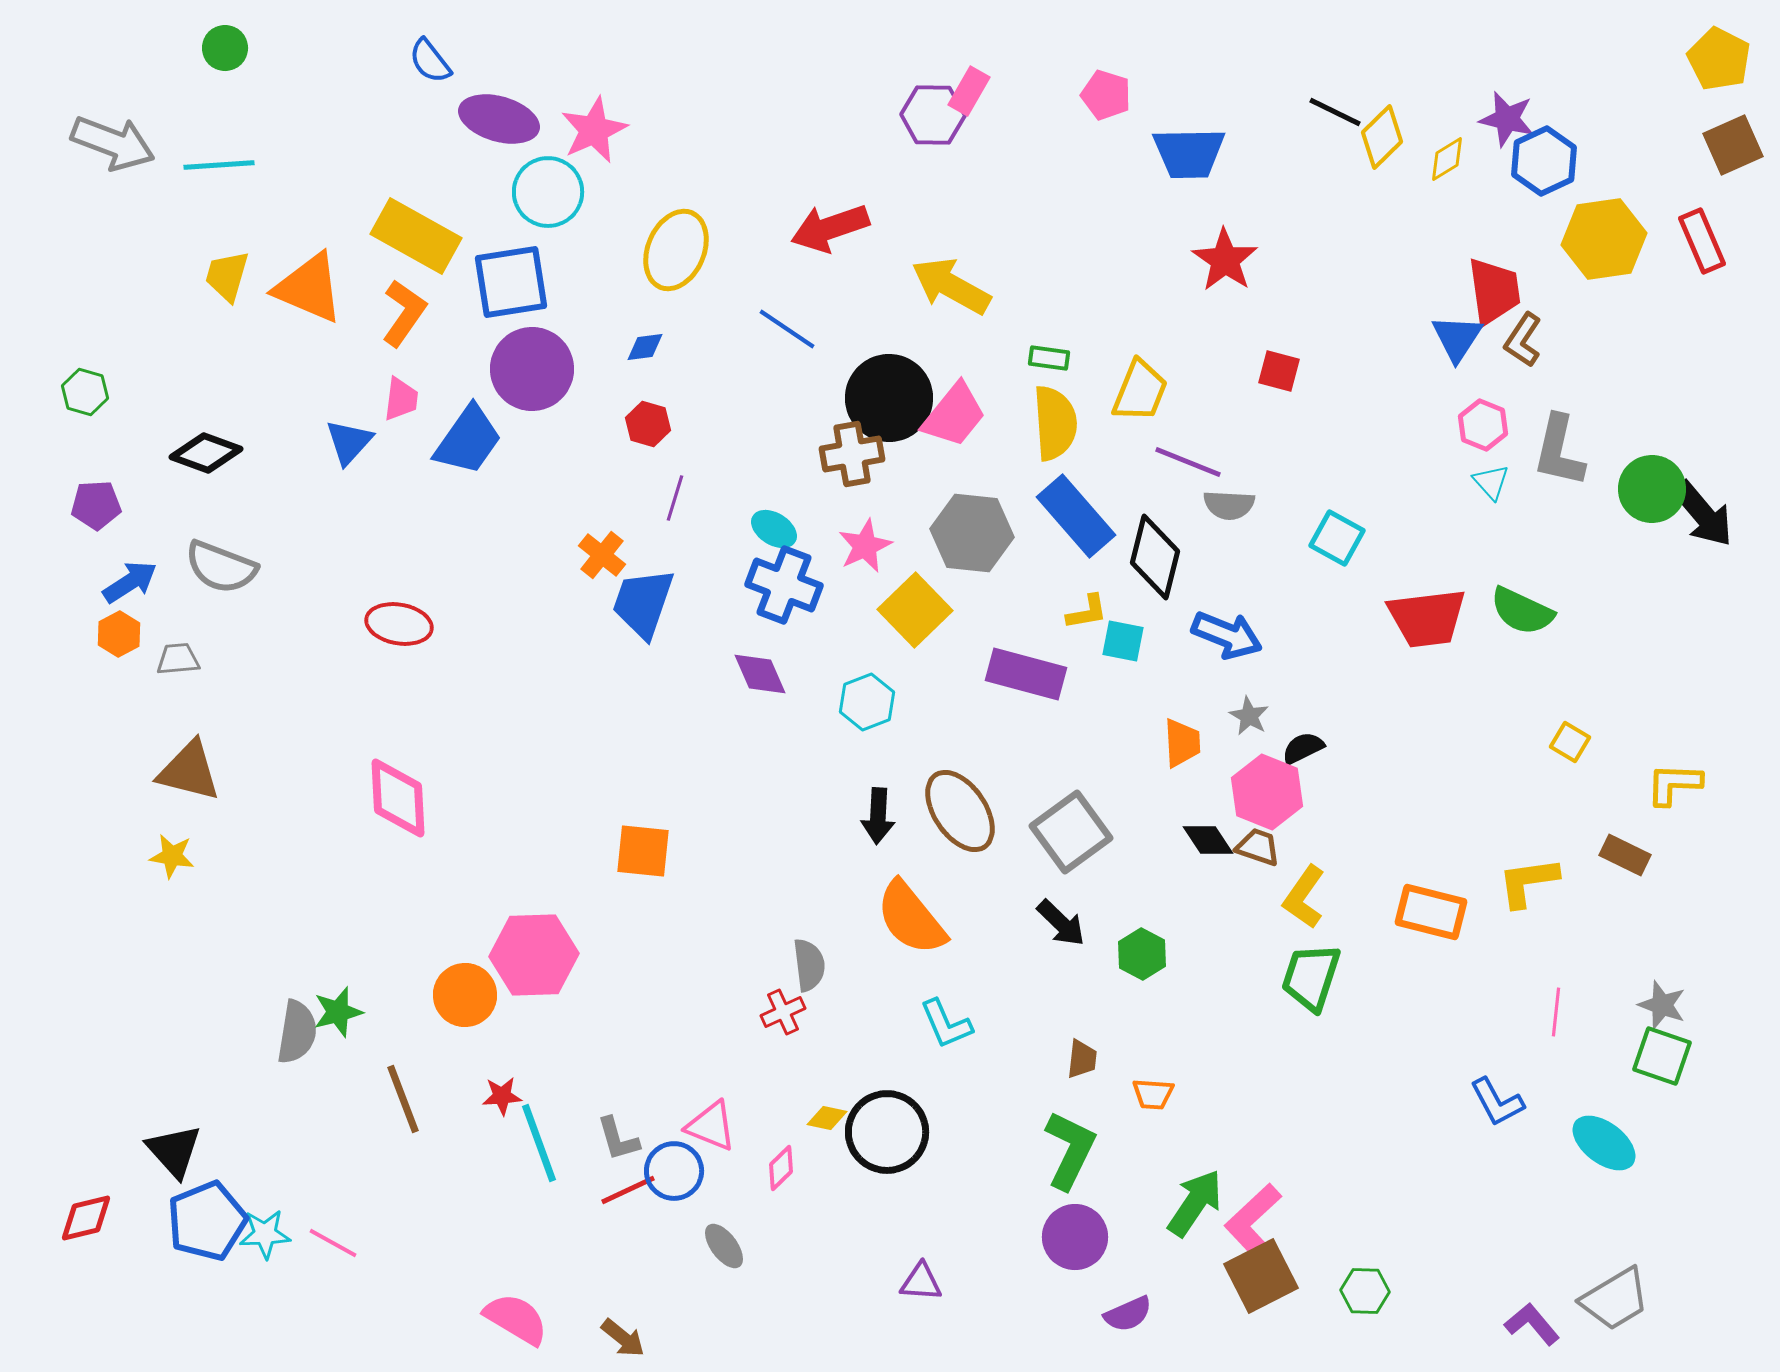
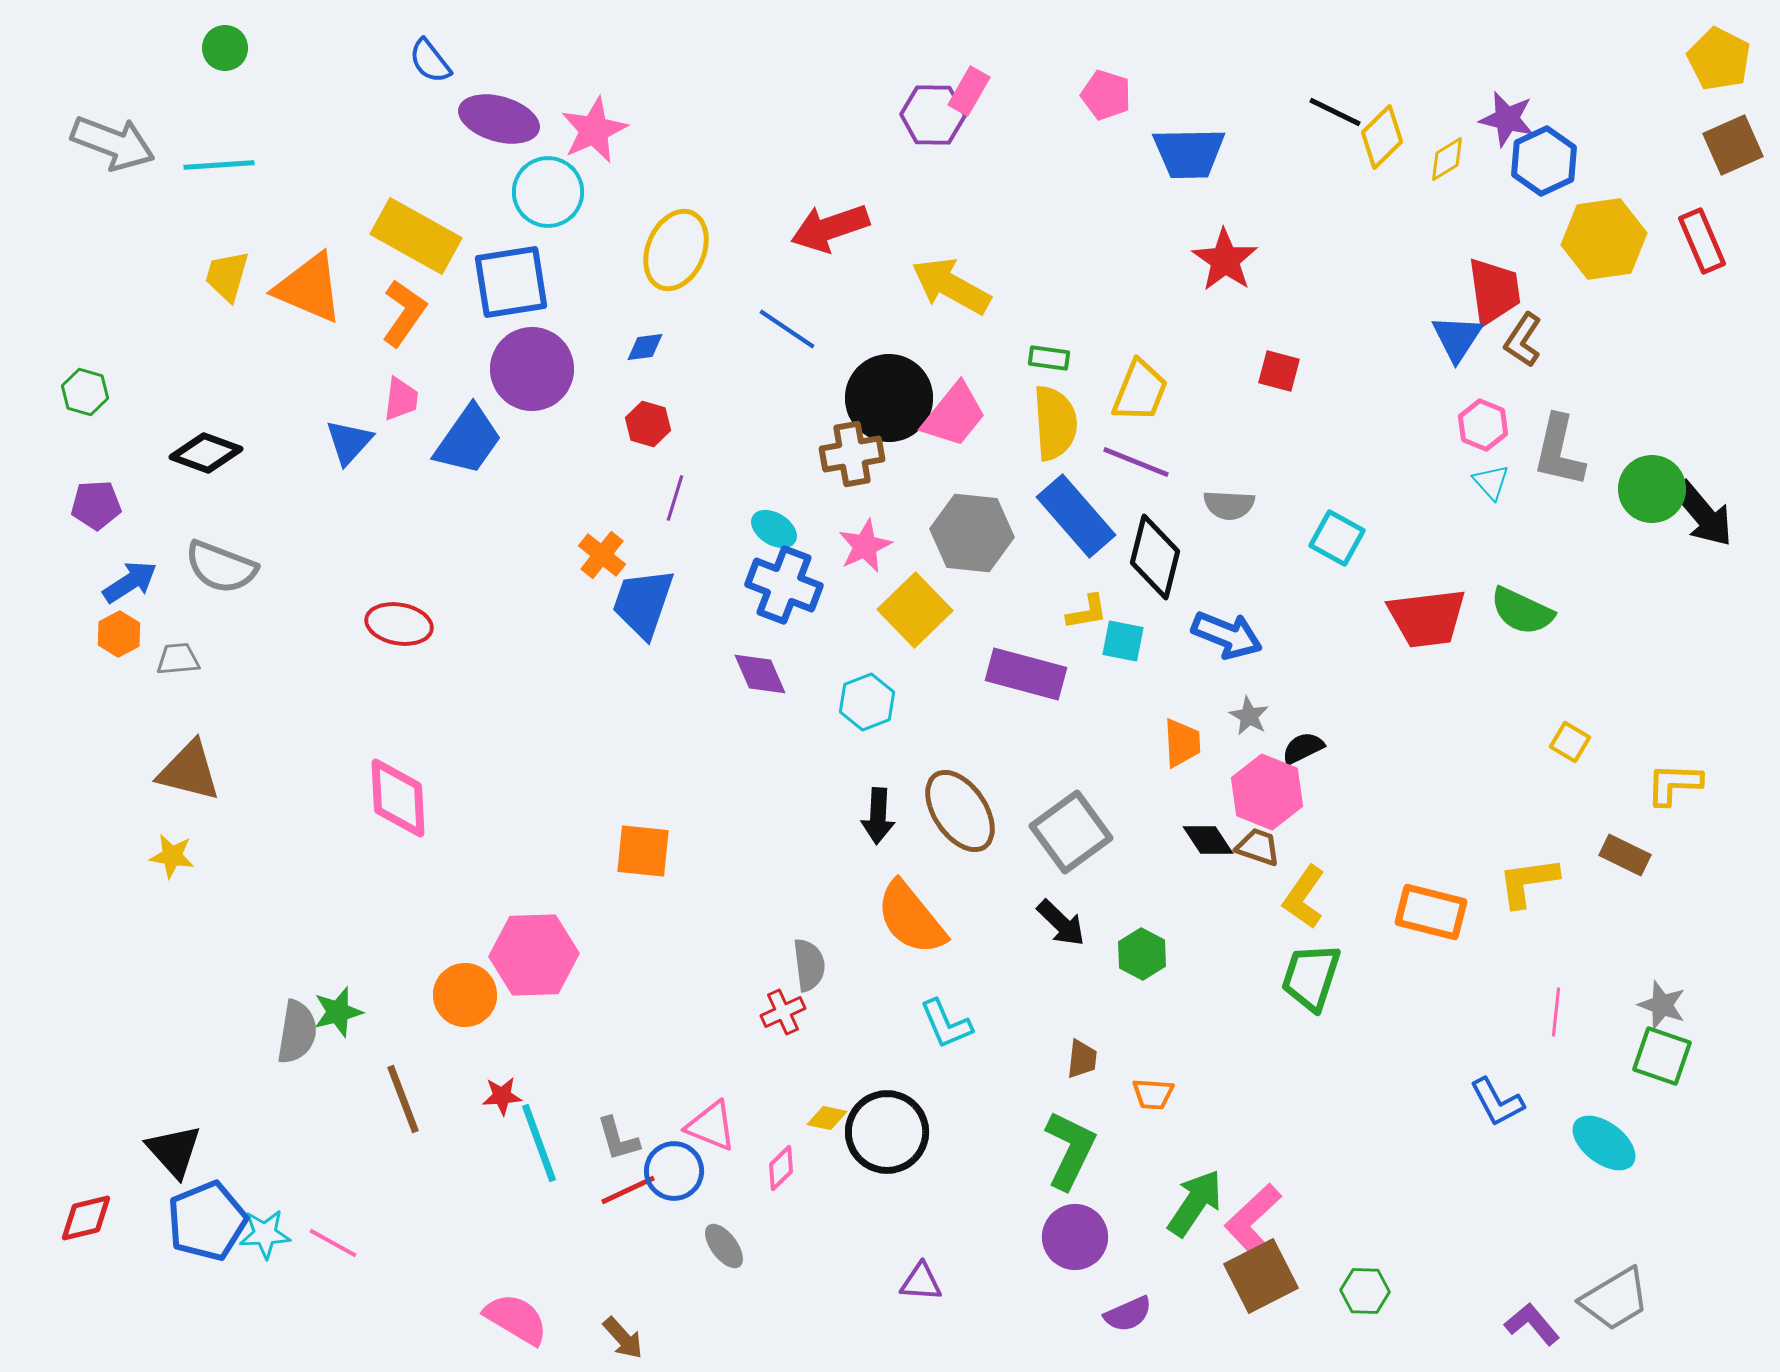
purple line at (1188, 462): moved 52 px left
brown arrow at (623, 1338): rotated 9 degrees clockwise
